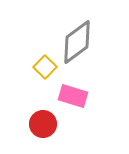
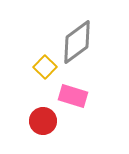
red circle: moved 3 px up
